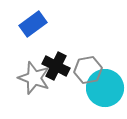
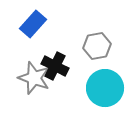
blue rectangle: rotated 12 degrees counterclockwise
black cross: moved 1 px left
gray hexagon: moved 9 px right, 24 px up
